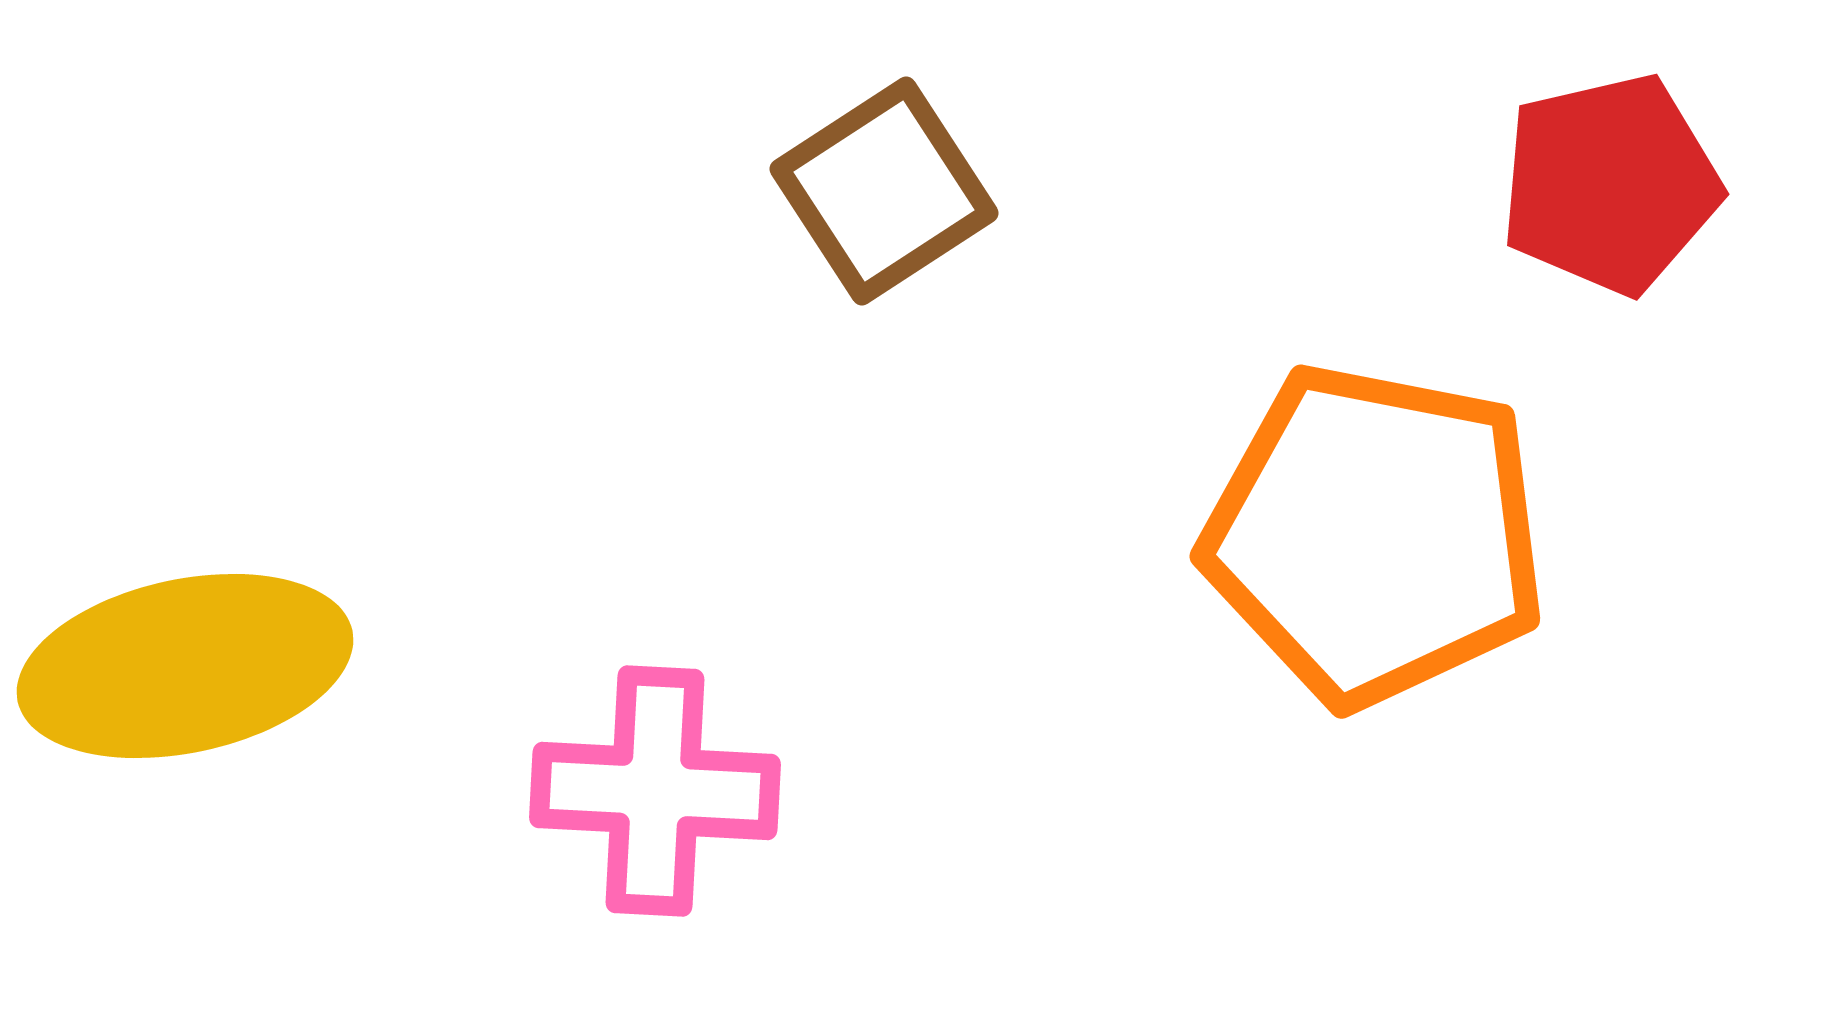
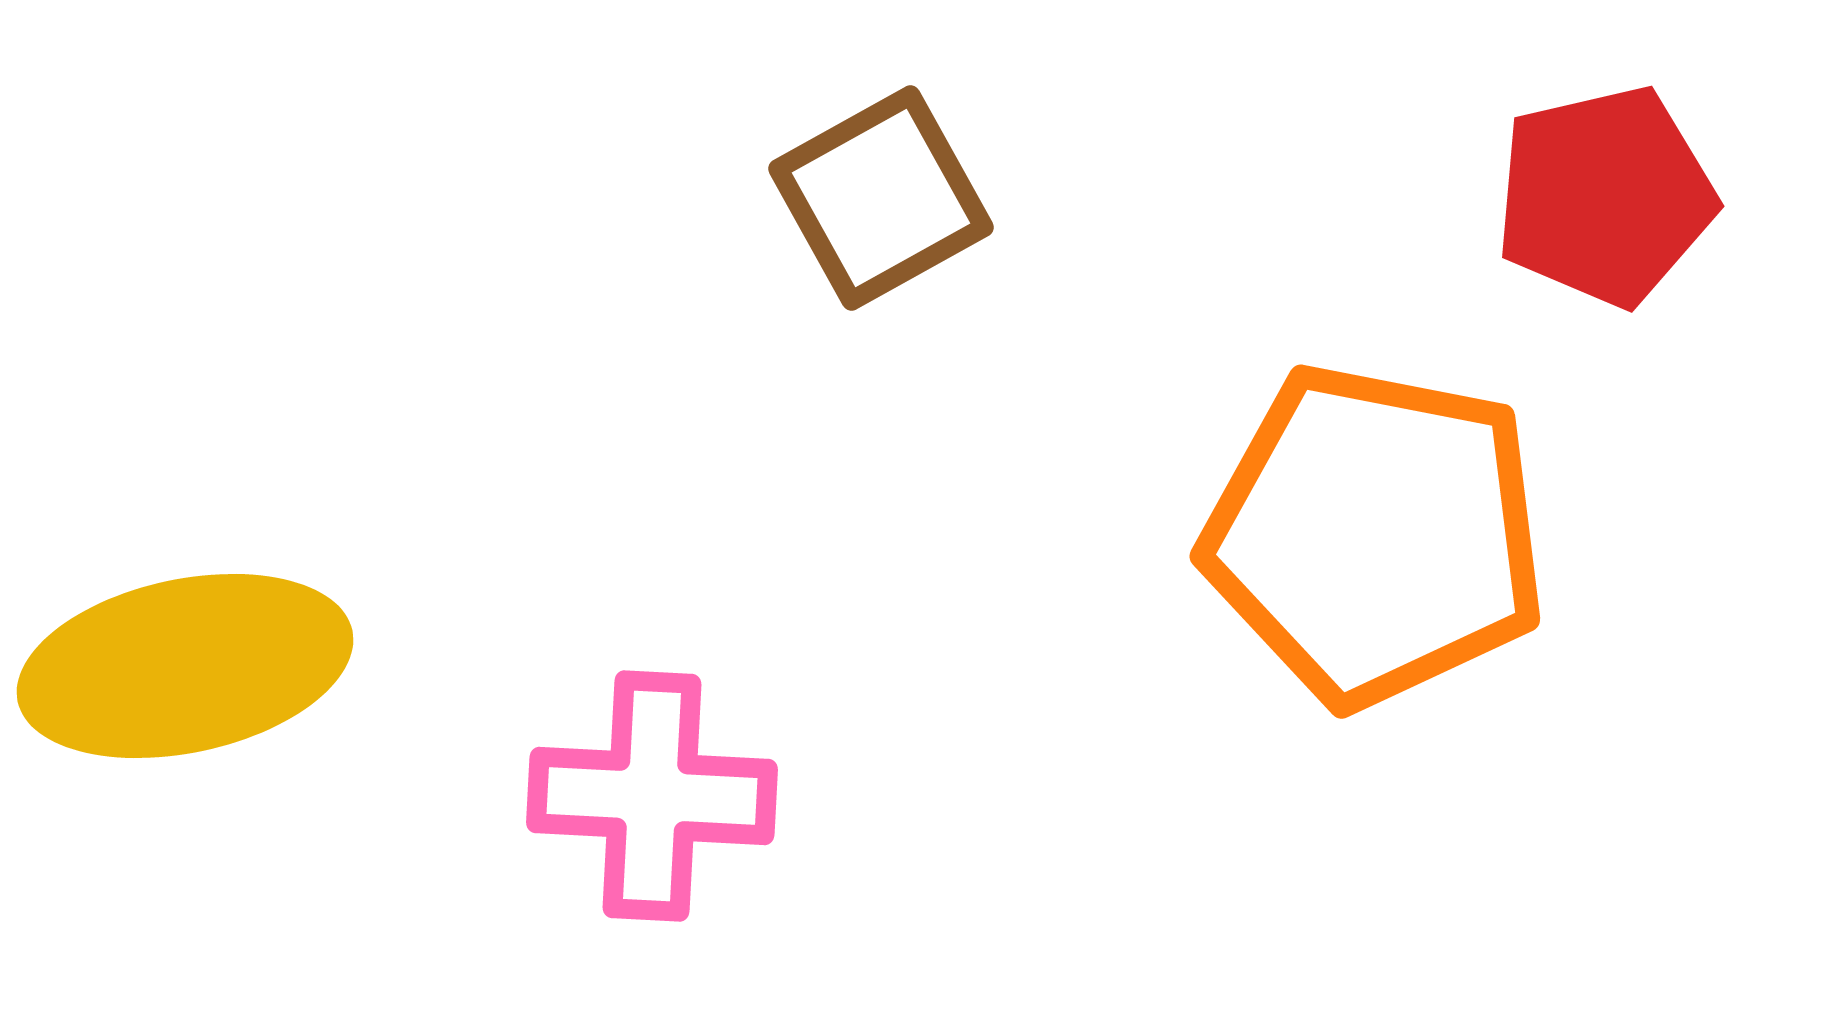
red pentagon: moved 5 px left, 12 px down
brown square: moved 3 px left, 7 px down; rotated 4 degrees clockwise
pink cross: moved 3 px left, 5 px down
